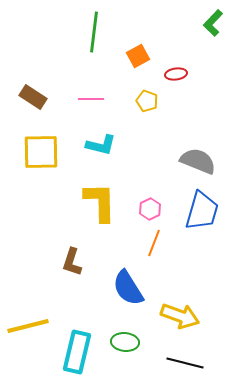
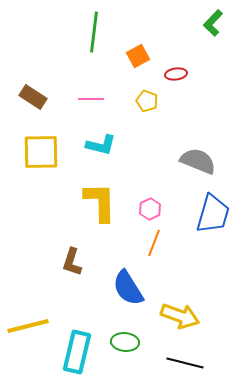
blue trapezoid: moved 11 px right, 3 px down
